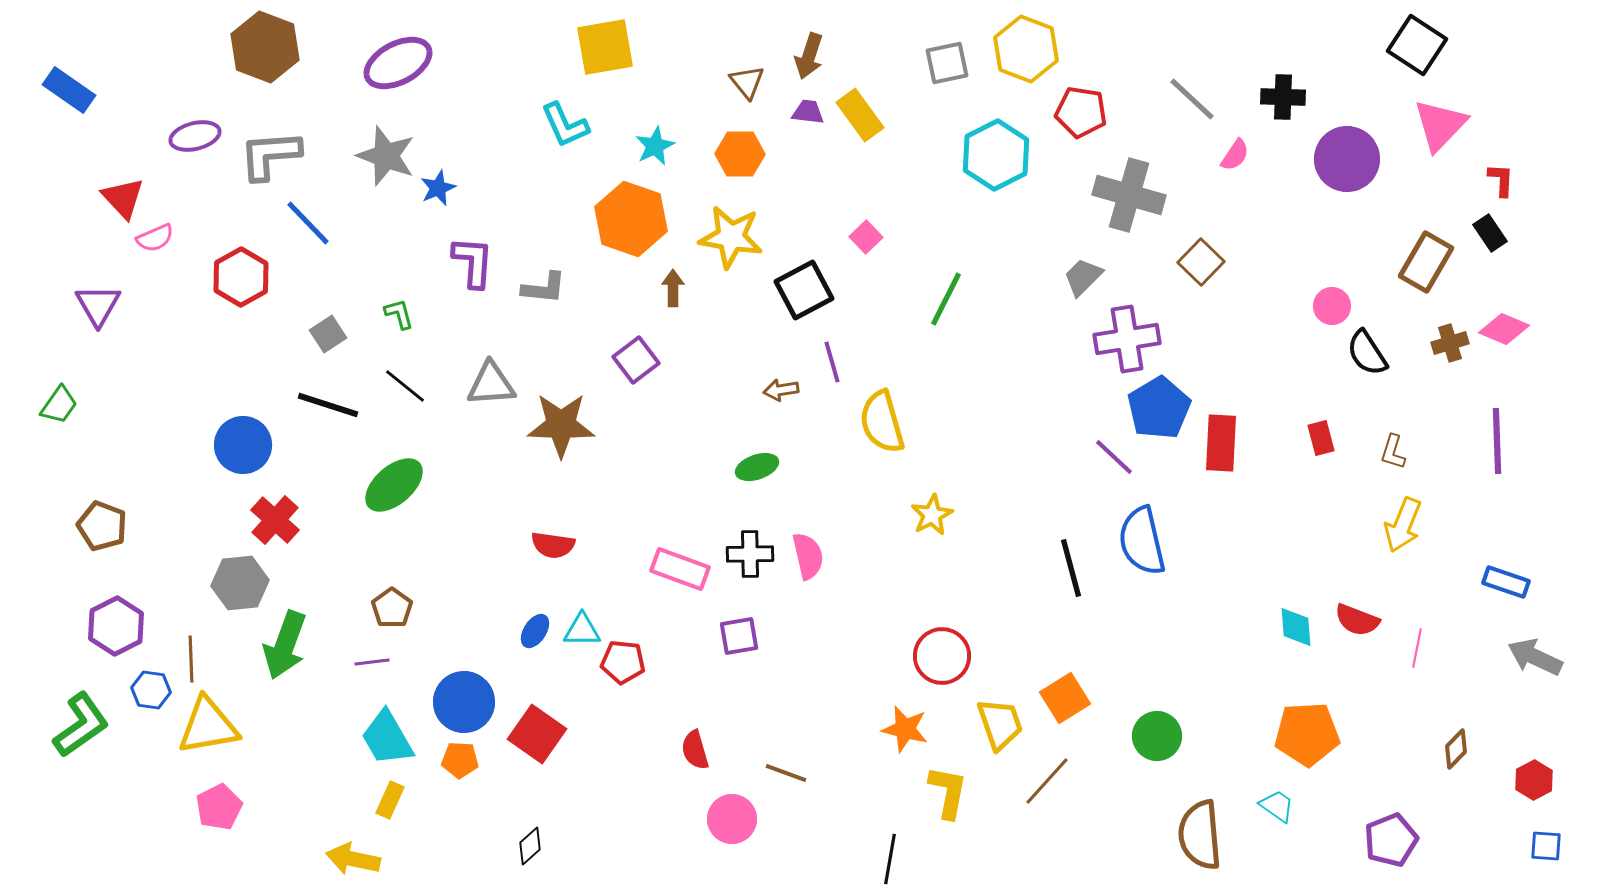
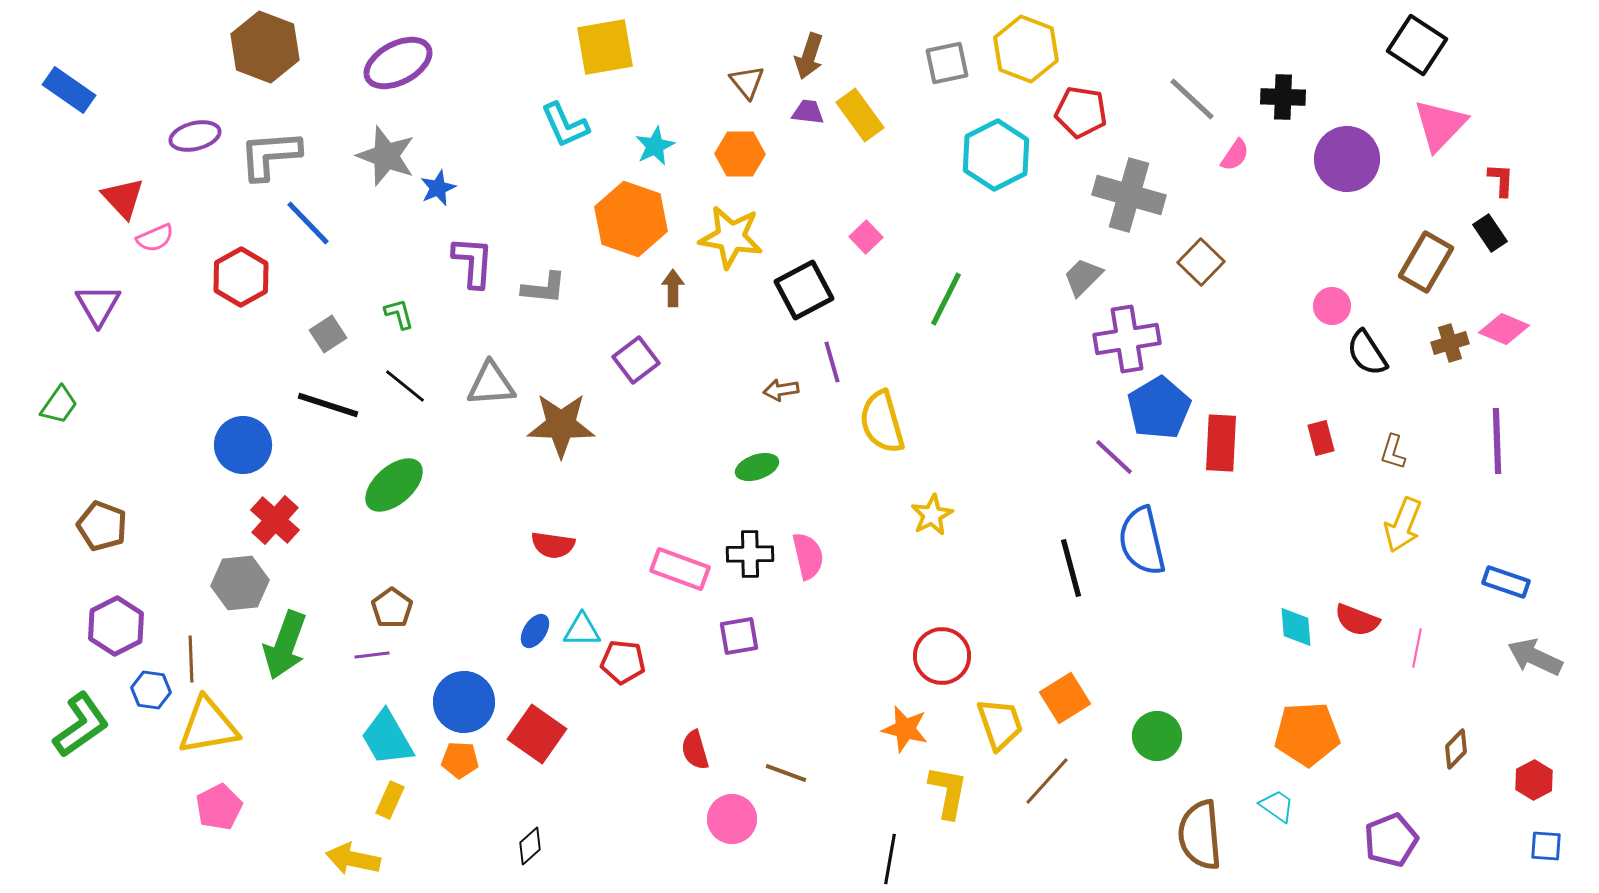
purple line at (372, 662): moved 7 px up
